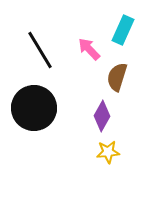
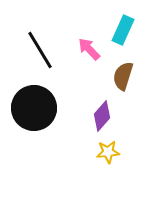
brown semicircle: moved 6 px right, 1 px up
purple diamond: rotated 12 degrees clockwise
